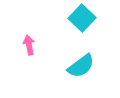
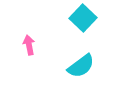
cyan square: moved 1 px right
